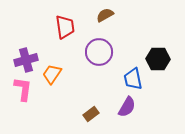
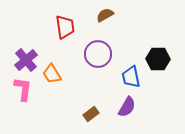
purple circle: moved 1 px left, 2 px down
purple cross: rotated 25 degrees counterclockwise
orange trapezoid: rotated 65 degrees counterclockwise
blue trapezoid: moved 2 px left, 2 px up
